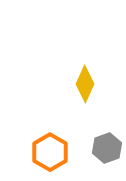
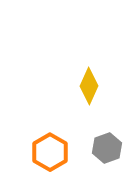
yellow diamond: moved 4 px right, 2 px down
